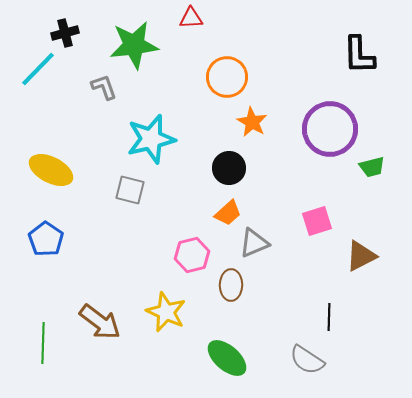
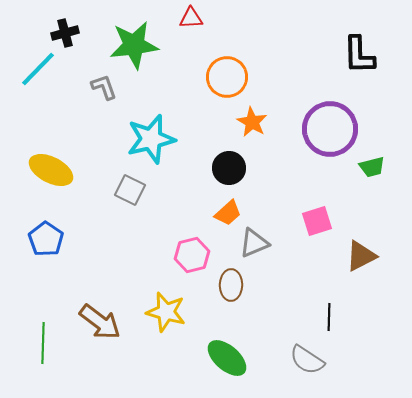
gray square: rotated 12 degrees clockwise
yellow star: rotated 9 degrees counterclockwise
